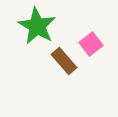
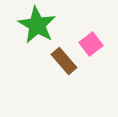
green star: moved 1 px up
